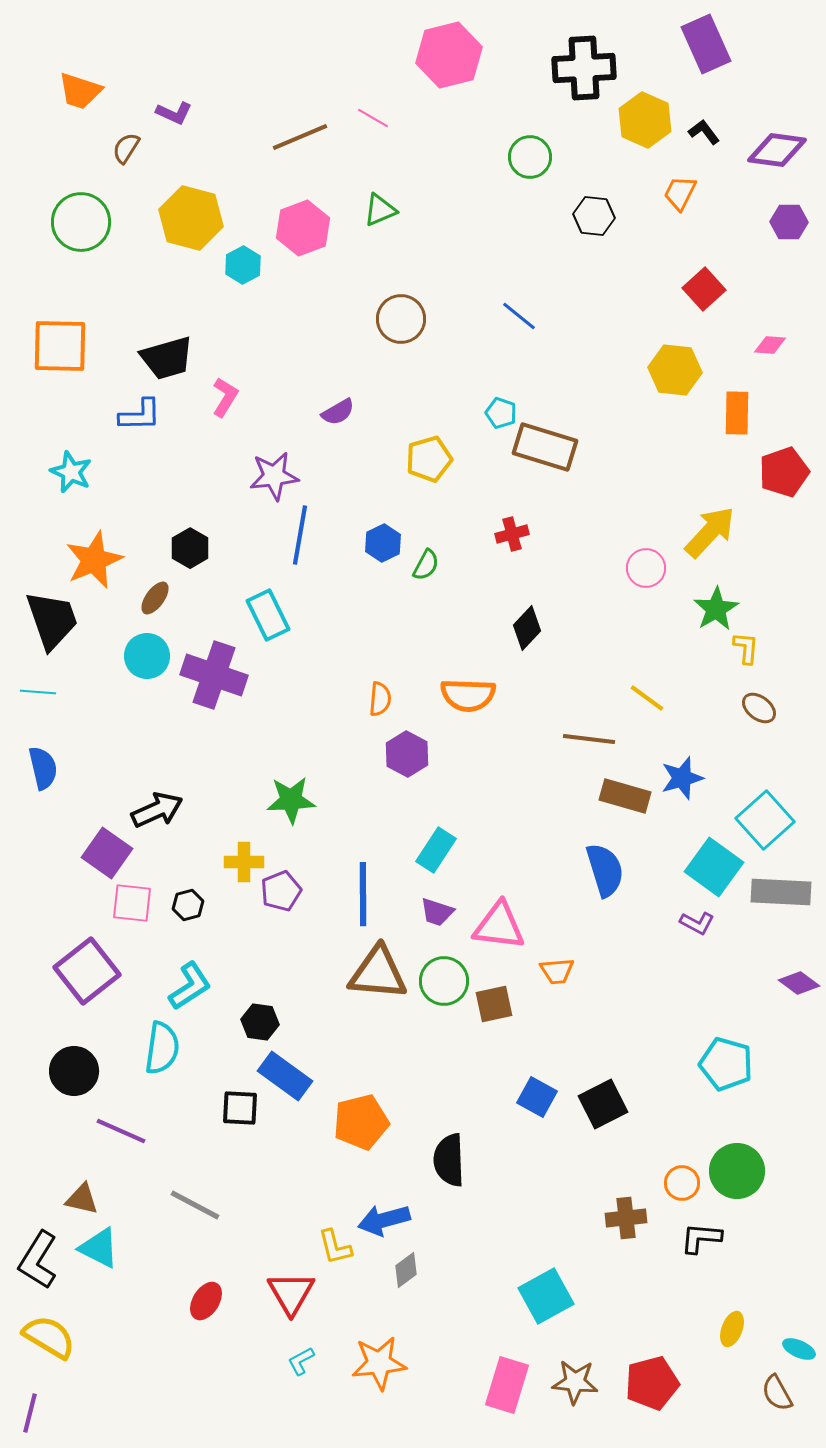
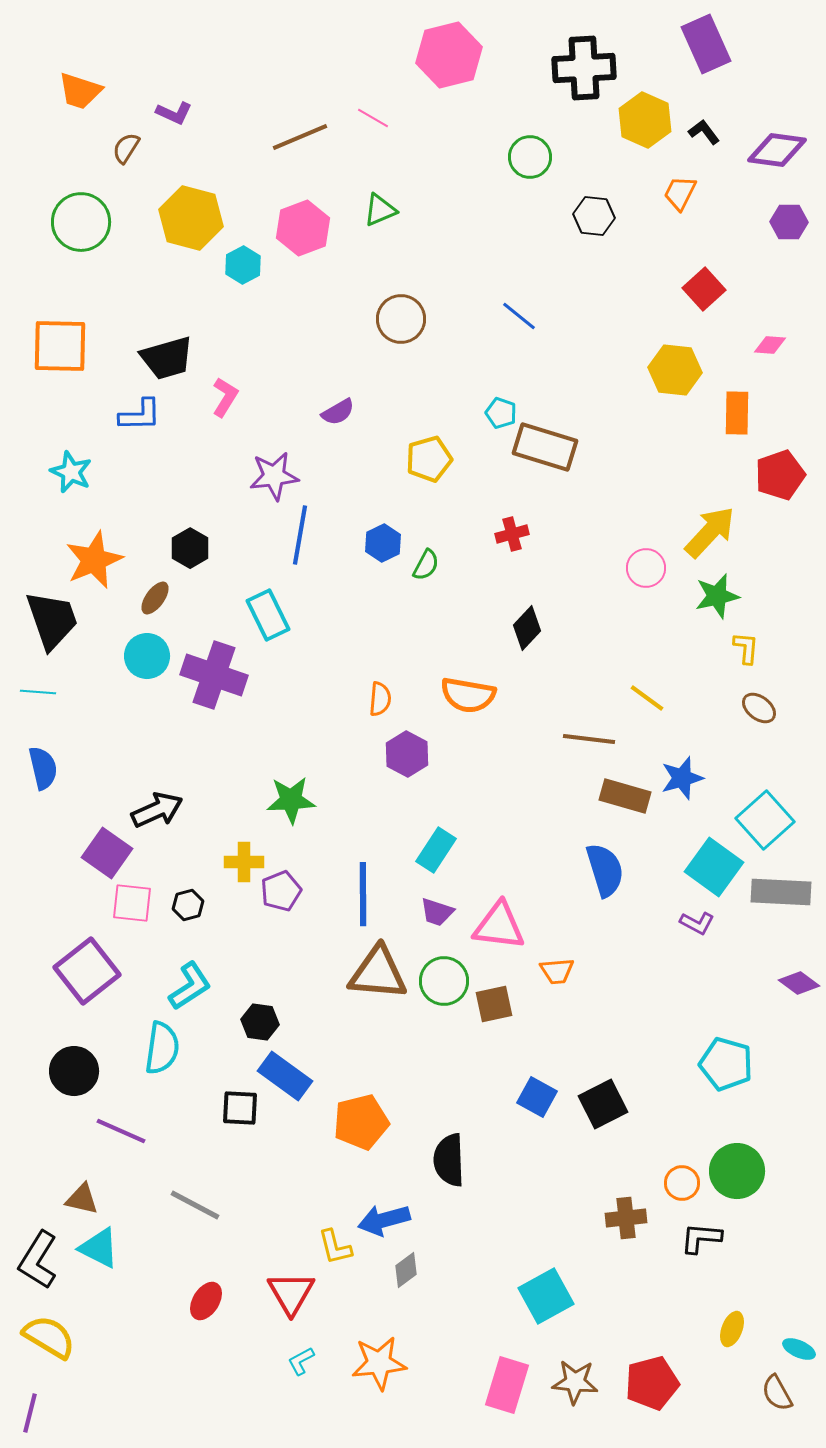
red pentagon at (784, 472): moved 4 px left, 3 px down
green star at (716, 609): moved 1 px right, 13 px up; rotated 18 degrees clockwise
orange semicircle at (468, 695): rotated 8 degrees clockwise
